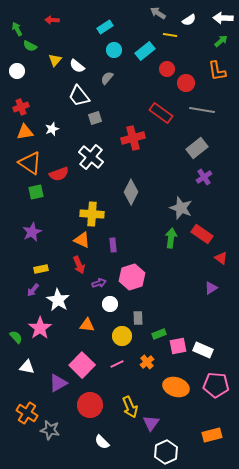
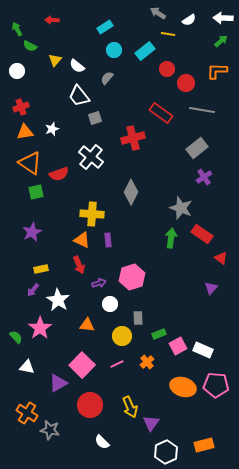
yellow line at (170, 35): moved 2 px left, 1 px up
orange L-shape at (217, 71): rotated 100 degrees clockwise
purple rectangle at (113, 245): moved 5 px left, 5 px up
purple triangle at (211, 288): rotated 16 degrees counterclockwise
pink square at (178, 346): rotated 18 degrees counterclockwise
orange ellipse at (176, 387): moved 7 px right
orange rectangle at (212, 435): moved 8 px left, 10 px down
